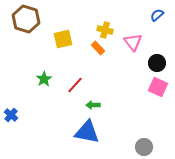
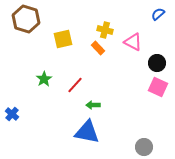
blue semicircle: moved 1 px right, 1 px up
pink triangle: rotated 24 degrees counterclockwise
blue cross: moved 1 px right, 1 px up
